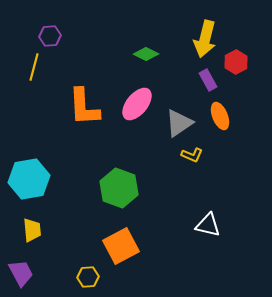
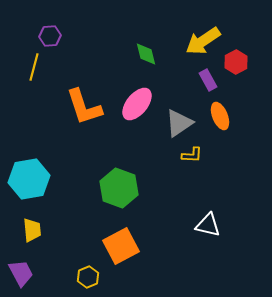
yellow arrow: moved 2 px left, 2 px down; rotated 42 degrees clockwise
green diamond: rotated 50 degrees clockwise
orange L-shape: rotated 15 degrees counterclockwise
yellow L-shape: rotated 20 degrees counterclockwise
yellow hexagon: rotated 20 degrees counterclockwise
